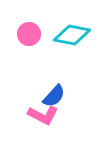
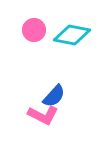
pink circle: moved 5 px right, 4 px up
